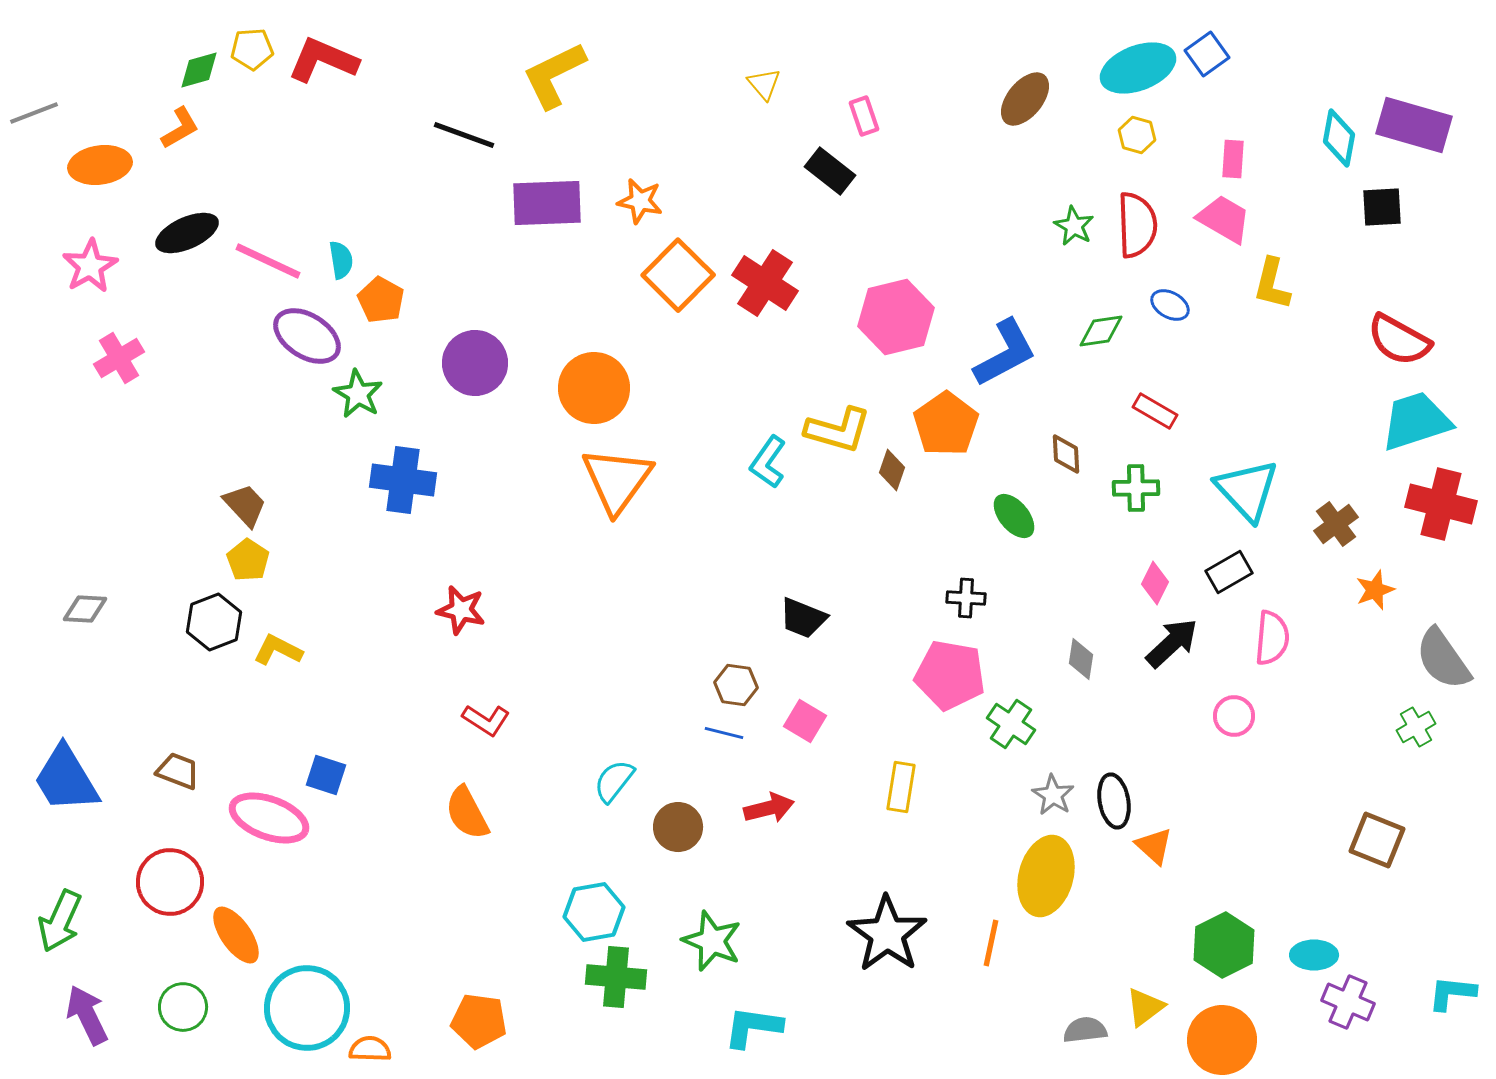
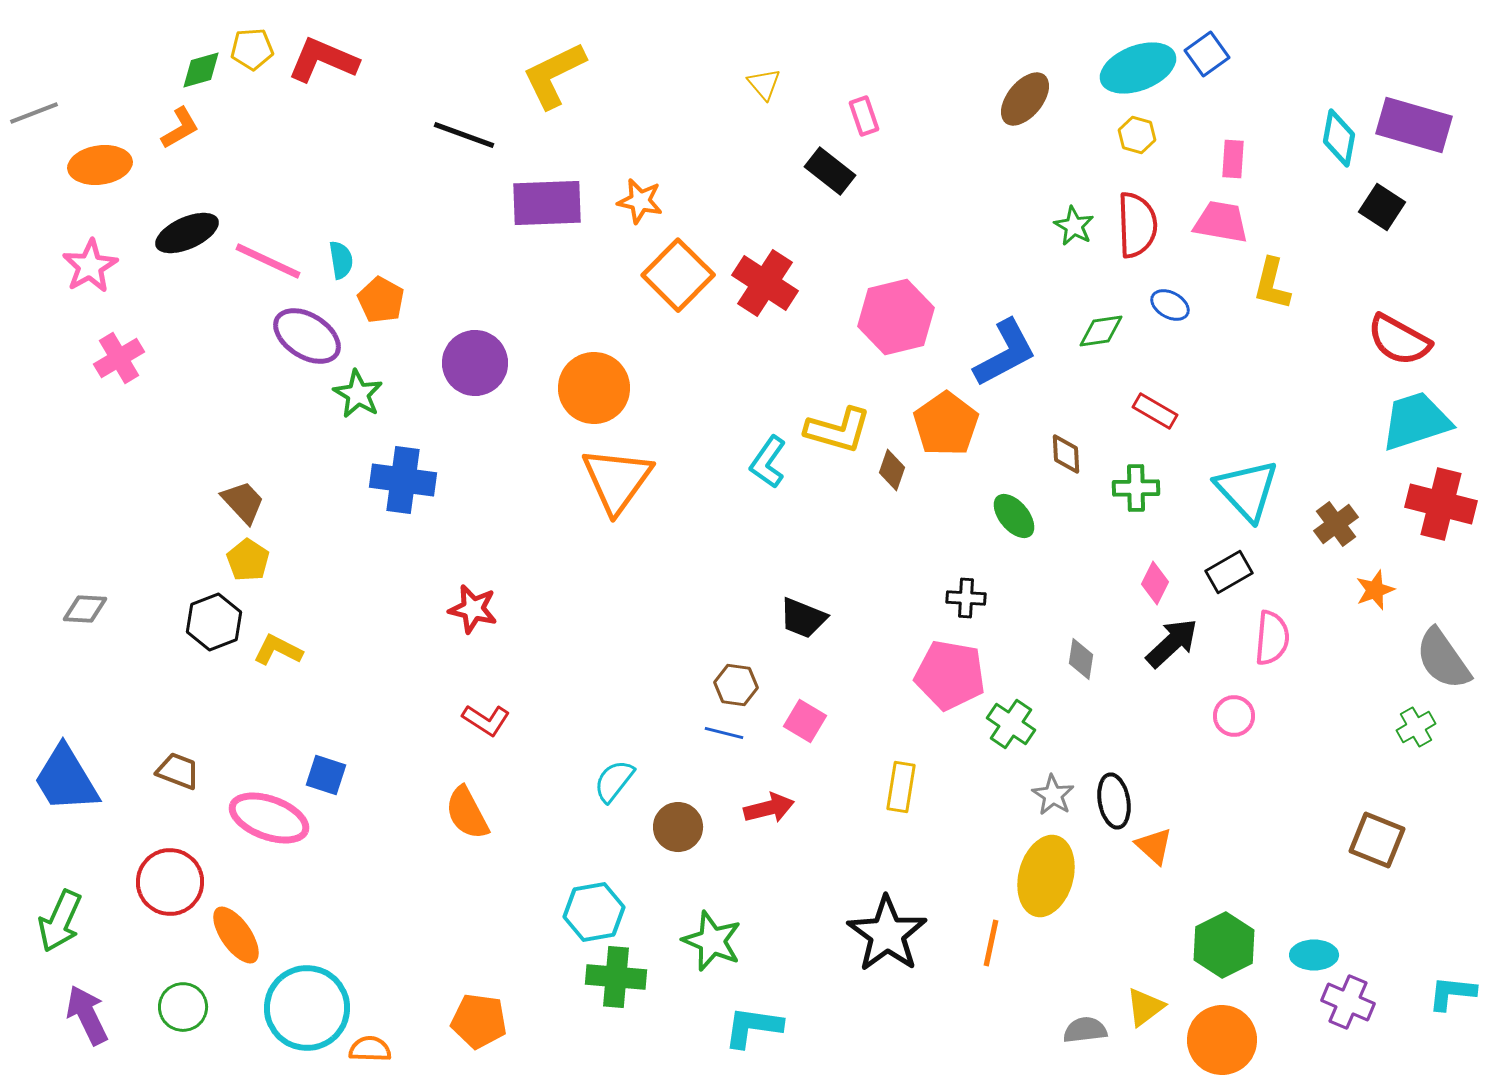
green diamond at (199, 70): moved 2 px right
black square at (1382, 207): rotated 36 degrees clockwise
pink trapezoid at (1224, 219): moved 3 px left, 3 px down; rotated 20 degrees counterclockwise
brown trapezoid at (245, 505): moved 2 px left, 3 px up
red star at (461, 610): moved 12 px right, 1 px up
